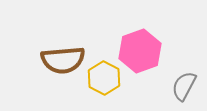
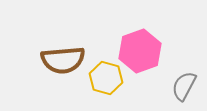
yellow hexagon: moved 2 px right; rotated 12 degrees counterclockwise
